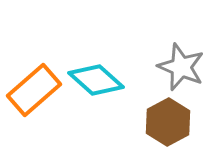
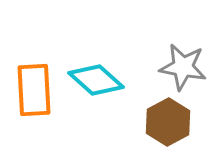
gray star: moved 2 px right; rotated 12 degrees counterclockwise
orange rectangle: rotated 52 degrees counterclockwise
